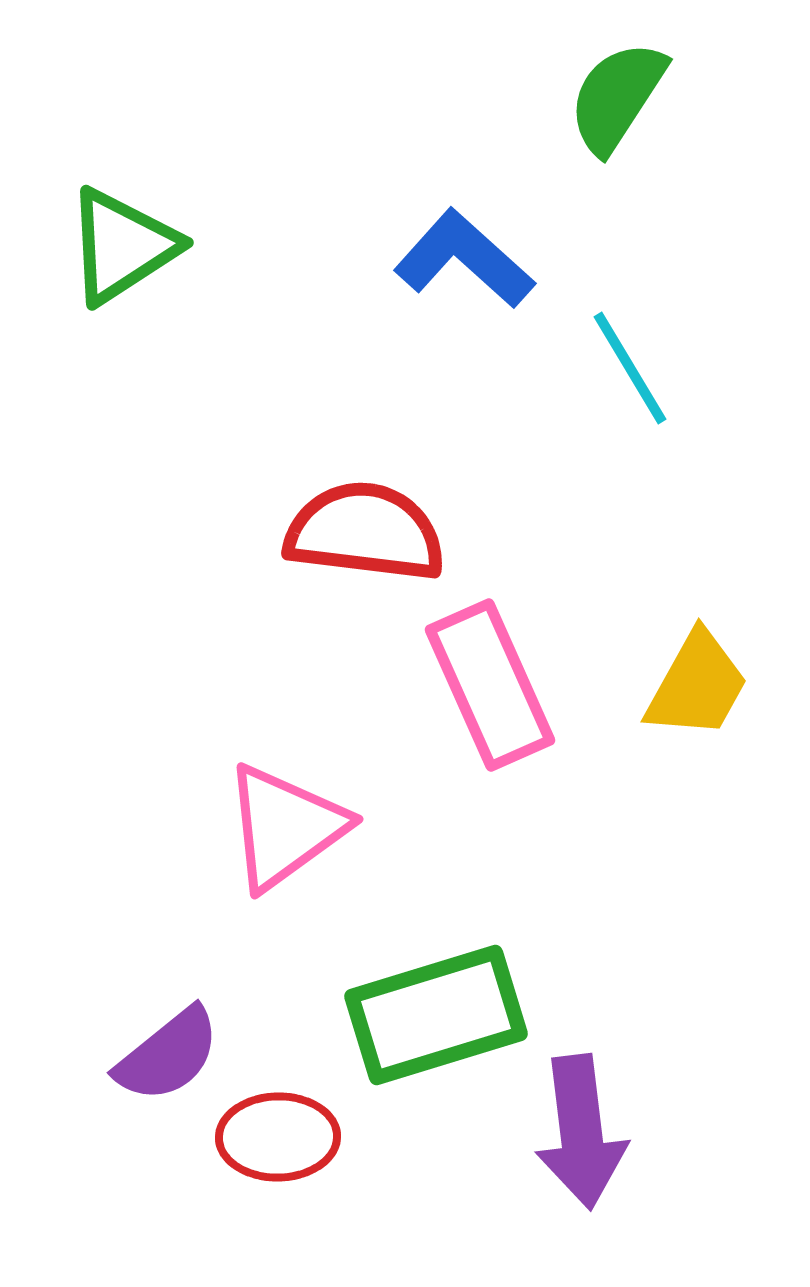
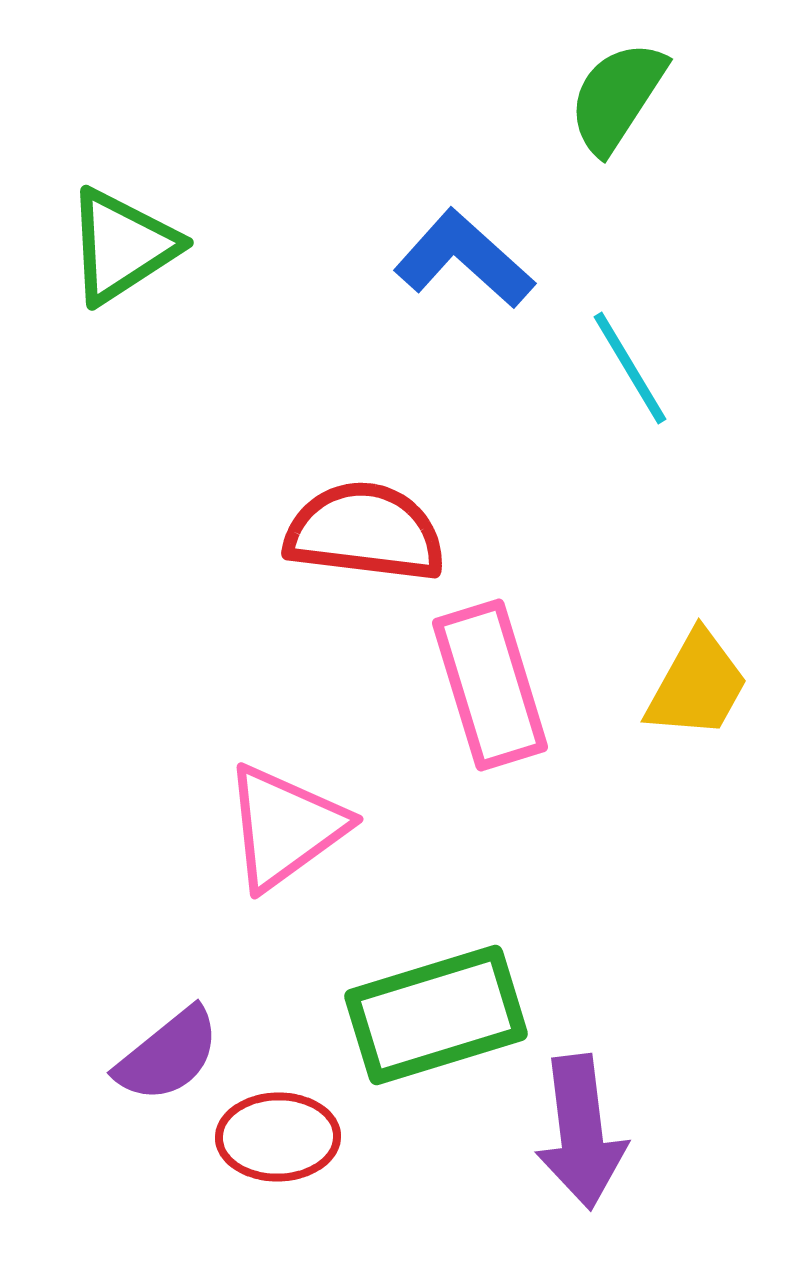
pink rectangle: rotated 7 degrees clockwise
